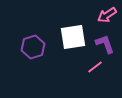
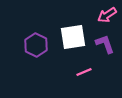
purple hexagon: moved 3 px right, 2 px up; rotated 15 degrees counterclockwise
pink line: moved 11 px left, 5 px down; rotated 14 degrees clockwise
